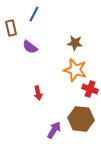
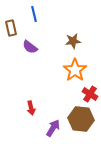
blue line: rotated 42 degrees counterclockwise
brown star: moved 2 px left, 2 px up; rotated 14 degrees counterclockwise
orange star: rotated 20 degrees clockwise
red cross: moved 5 px down; rotated 14 degrees clockwise
red arrow: moved 7 px left, 15 px down
purple arrow: moved 1 px left, 2 px up
